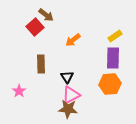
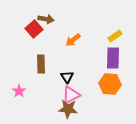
brown arrow: moved 4 px down; rotated 28 degrees counterclockwise
red square: moved 1 px left, 2 px down
orange hexagon: rotated 10 degrees clockwise
